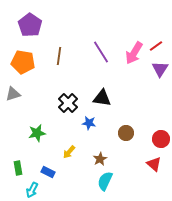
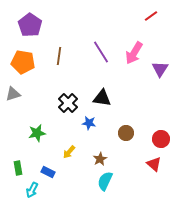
red line: moved 5 px left, 30 px up
